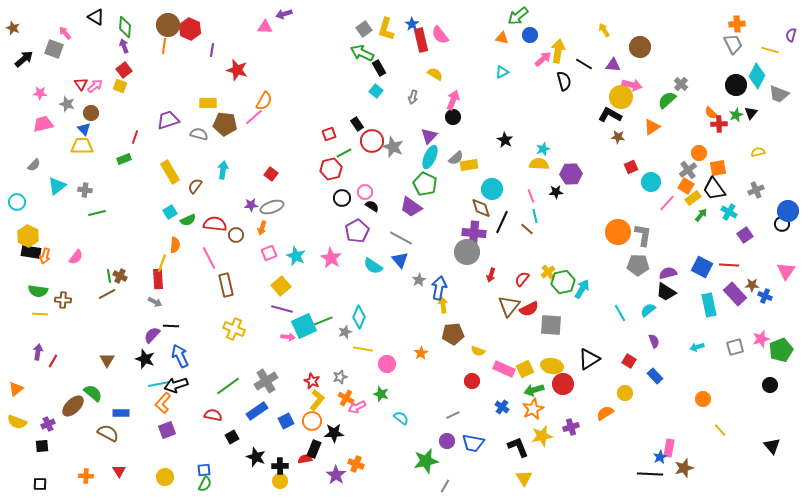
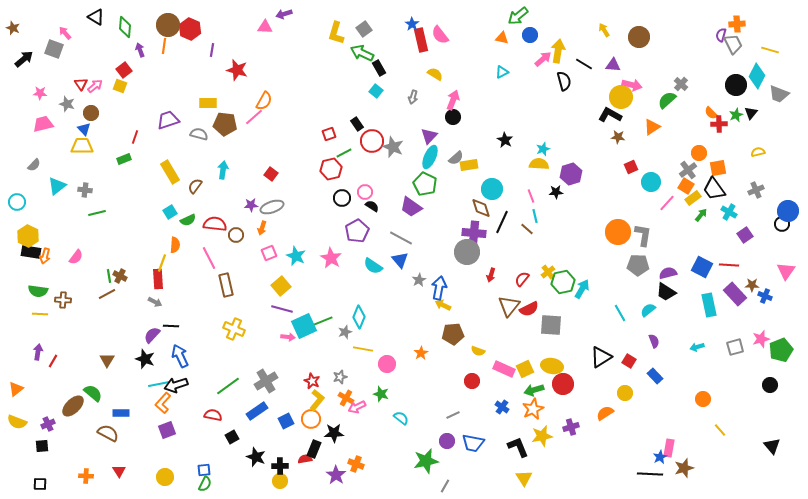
yellow L-shape at (386, 29): moved 50 px left, 4 px down
purple semicircle at (791, 35): moved 70 px left
purple arrow at (124, 46): moved 16 px right, 4 px down
brown circle at (640, 47): moved 1 px left, 10 px up
purple hexagon at (571, 174): rotated 15 degrees counterclockwise
yellow arrow at (443, 305): rotated 56 degrees counterclockwise
black triangle at (589, 359): moved 12 px right, 2 px up
orange circle at (312, 421): moved 1 px left, 2 px up
